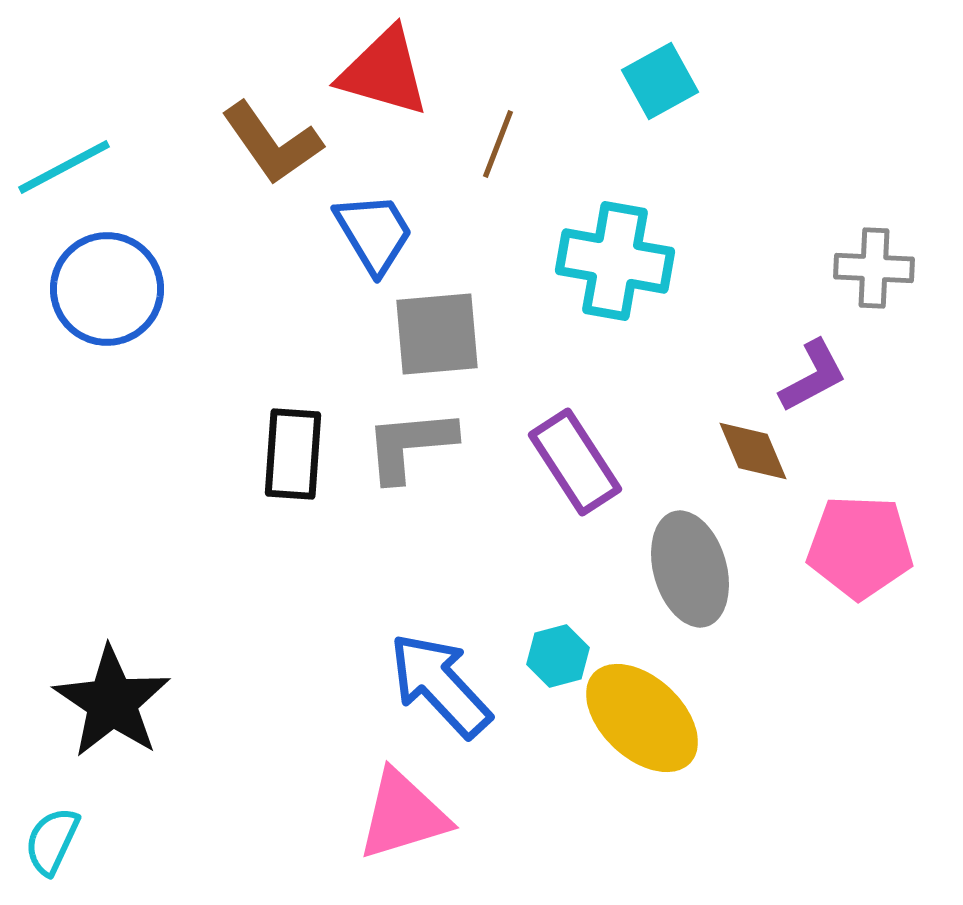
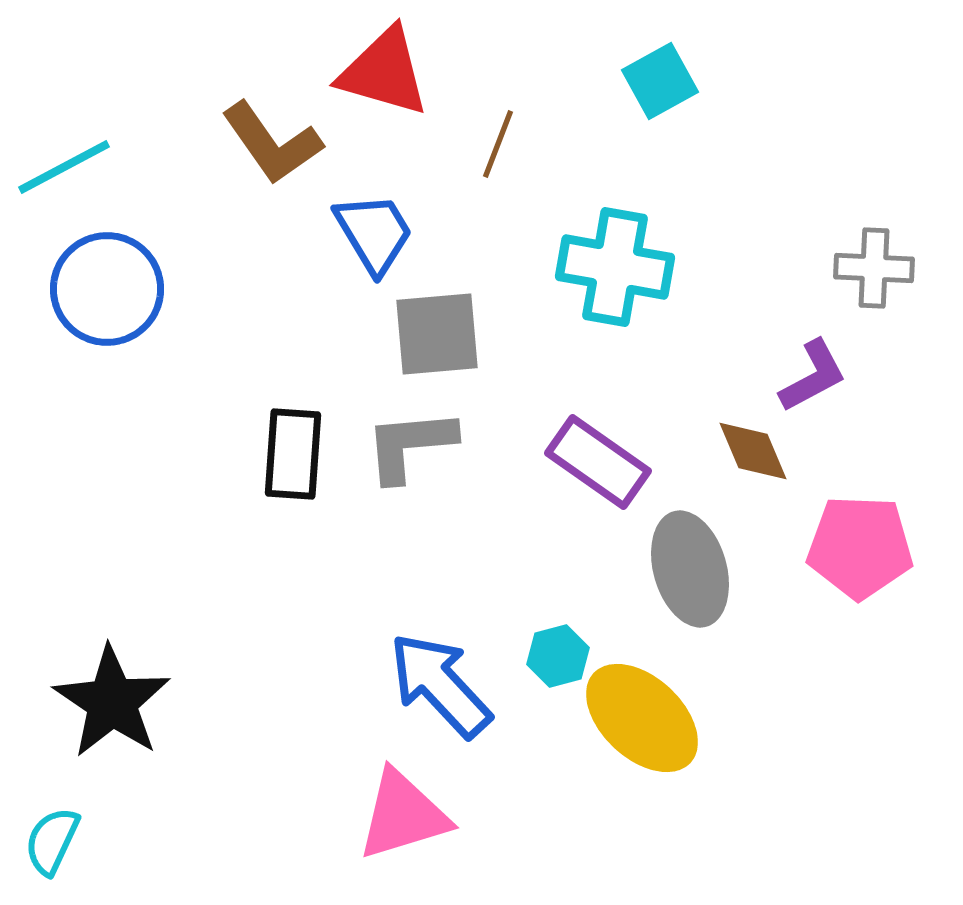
cyan cross: moved 6 px down
purple rectangle: moved 23 px right; rotated 22 degrees counterclockwise
